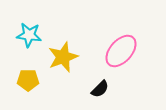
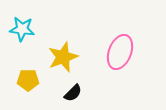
cyan star: moved 7 px left, 6 px up
pink ellipse: moved 1 px left, 1 px down; rotated 20 degrees counterclockwise
black semicircle: moved 27 px left, 4 px down
